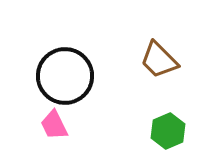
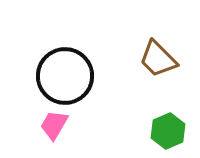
brown trapezoid: moved 1 px left, 1 px up
pink trapezoid: rotated 56 degrees clockwise
